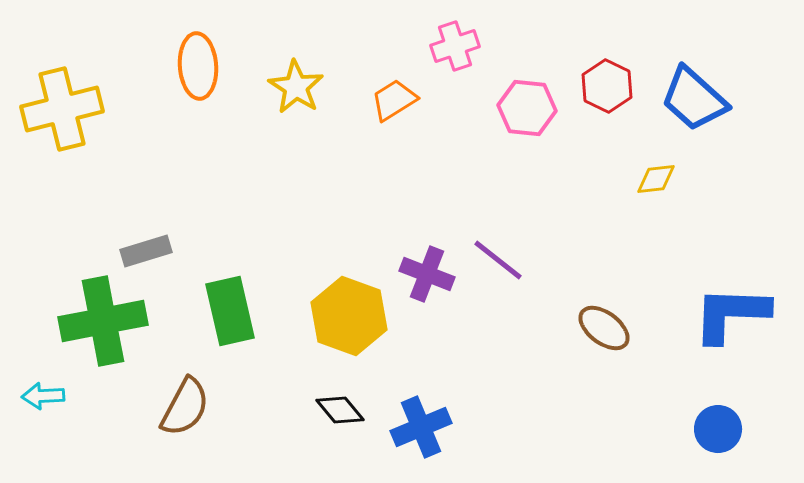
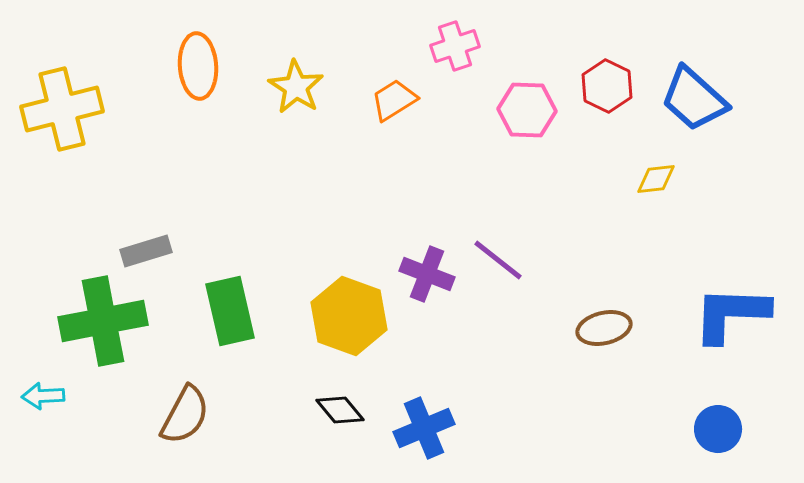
pink hexagon: moved 2 px down; rotated 4 degrees counterclockwise
brown ellipse: rotated 50 degrees counterclockwise
brown semicircle: moved 8 px down
blue cross: moved 3 px right, 1 px down
